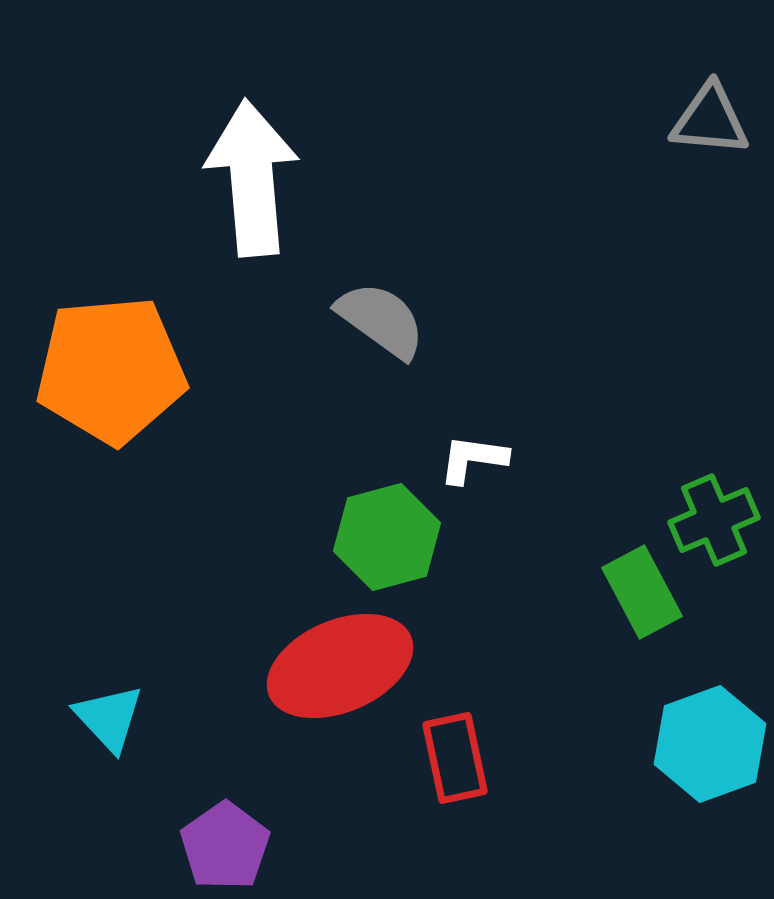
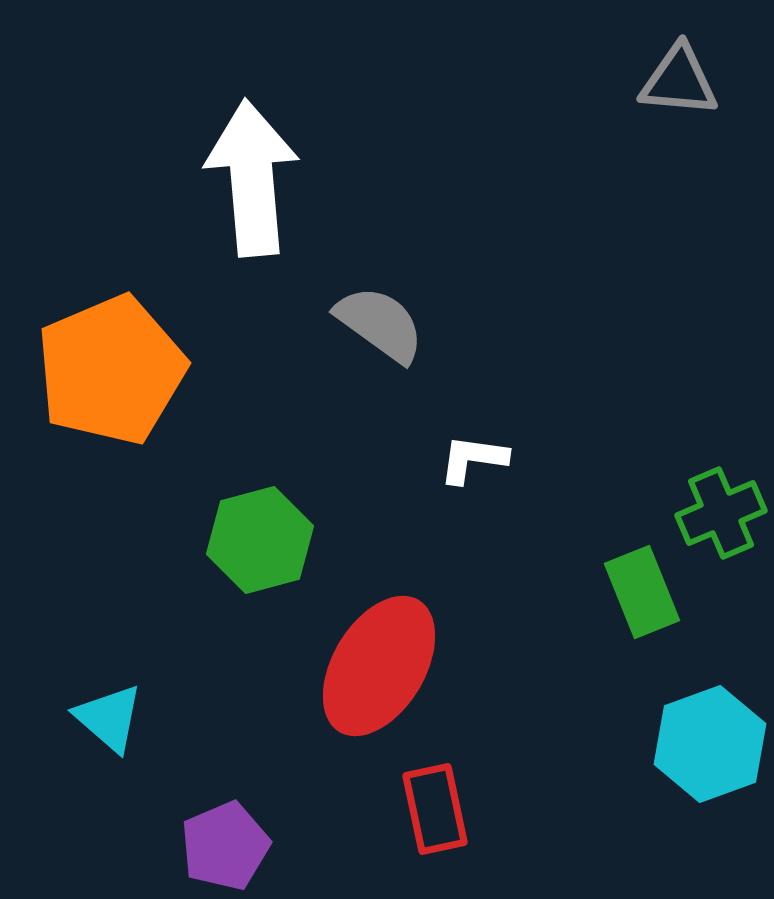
gray triangle: moved 31 px left, 39 px up
gray semicircle: moved 1 px left, 4 px down
orange pentagon: rotated 18 degrees counterclockwise
green cross: moved 7 px right, 7 px up
green hexagon: moved 127 px left, 3 px down
green rectangle: rotated 6 degrees clockwise
red ellipse: moved 39 px right; rotated 36 degrees counterclockwise
cyan triangle: rotated 6 degrees counterclockwise
red rectangle: moved 20 px left, 51 px down
purple pentagon: rotated 12 degrees clockwise
